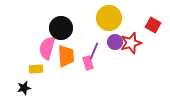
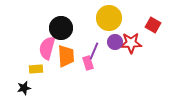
red star: rotated 15 degrees clockwise
